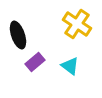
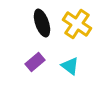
black ellipse: moved 24 px right, 12 px up
